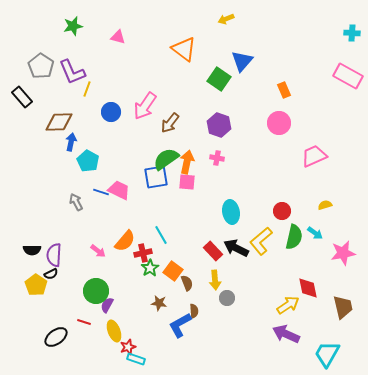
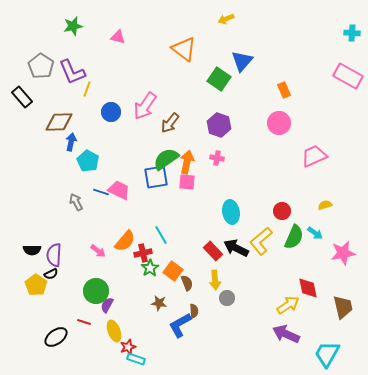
green semicircle at (294, 237): rotated 10 degrees clockwise
